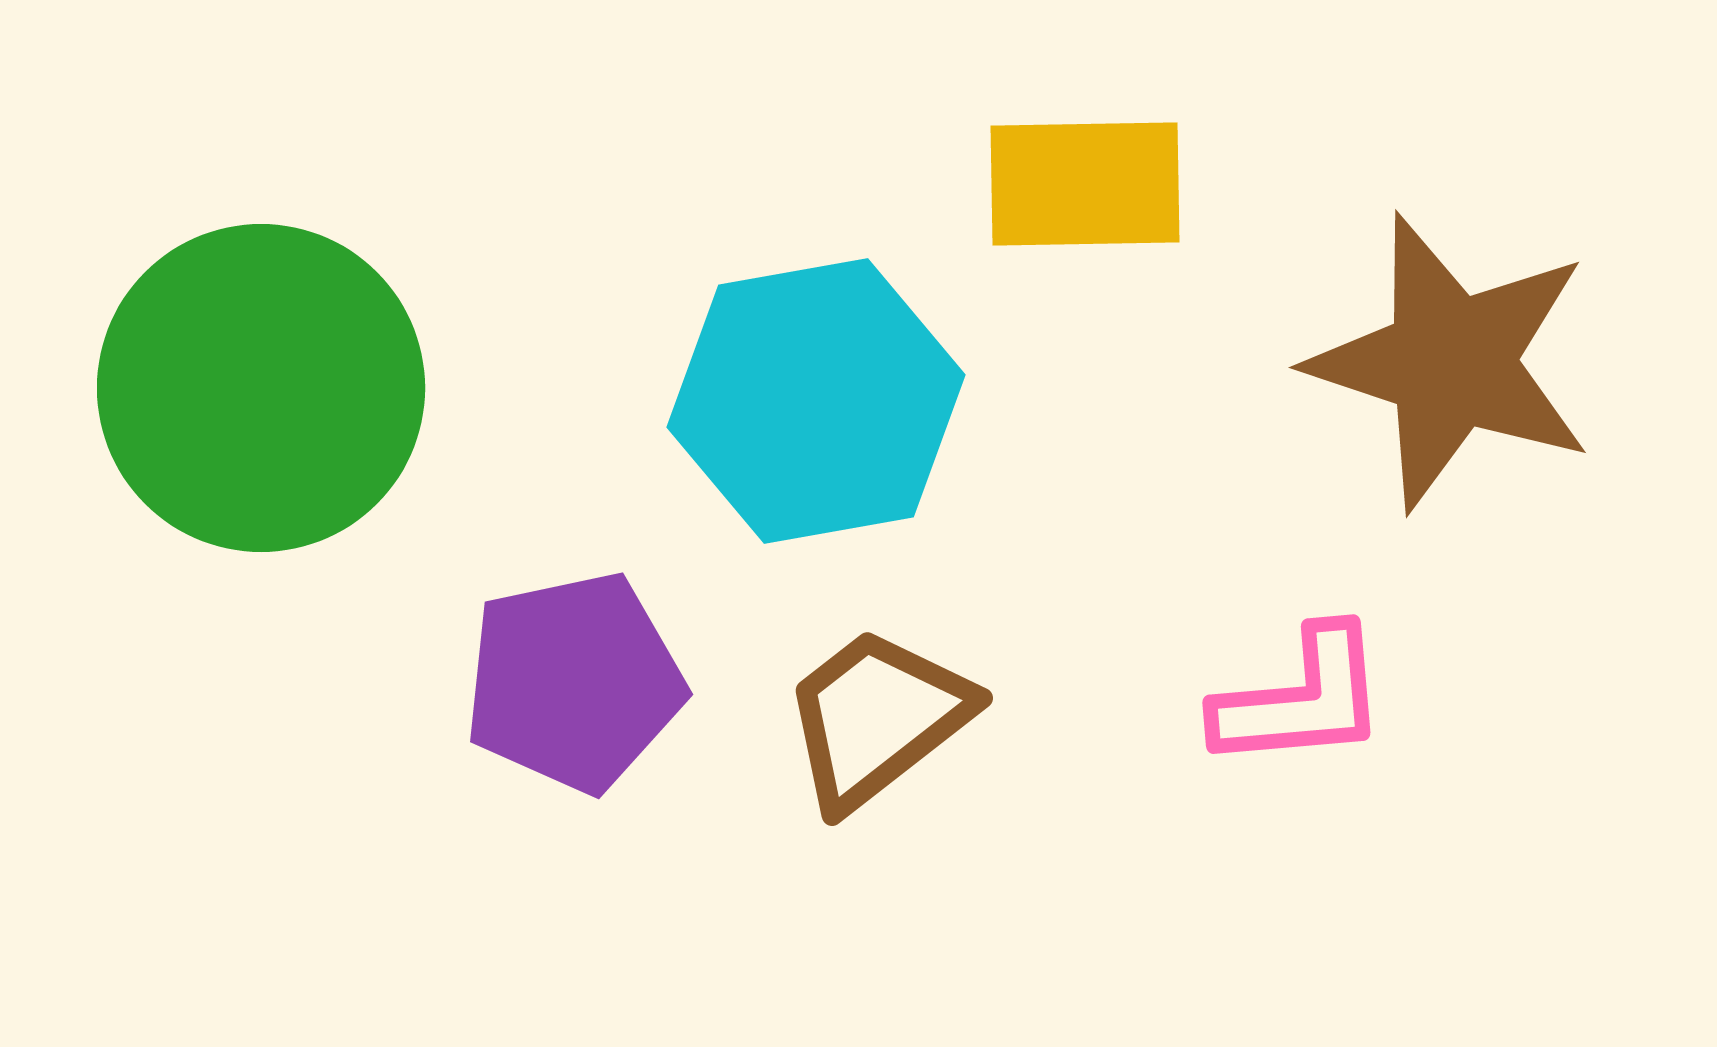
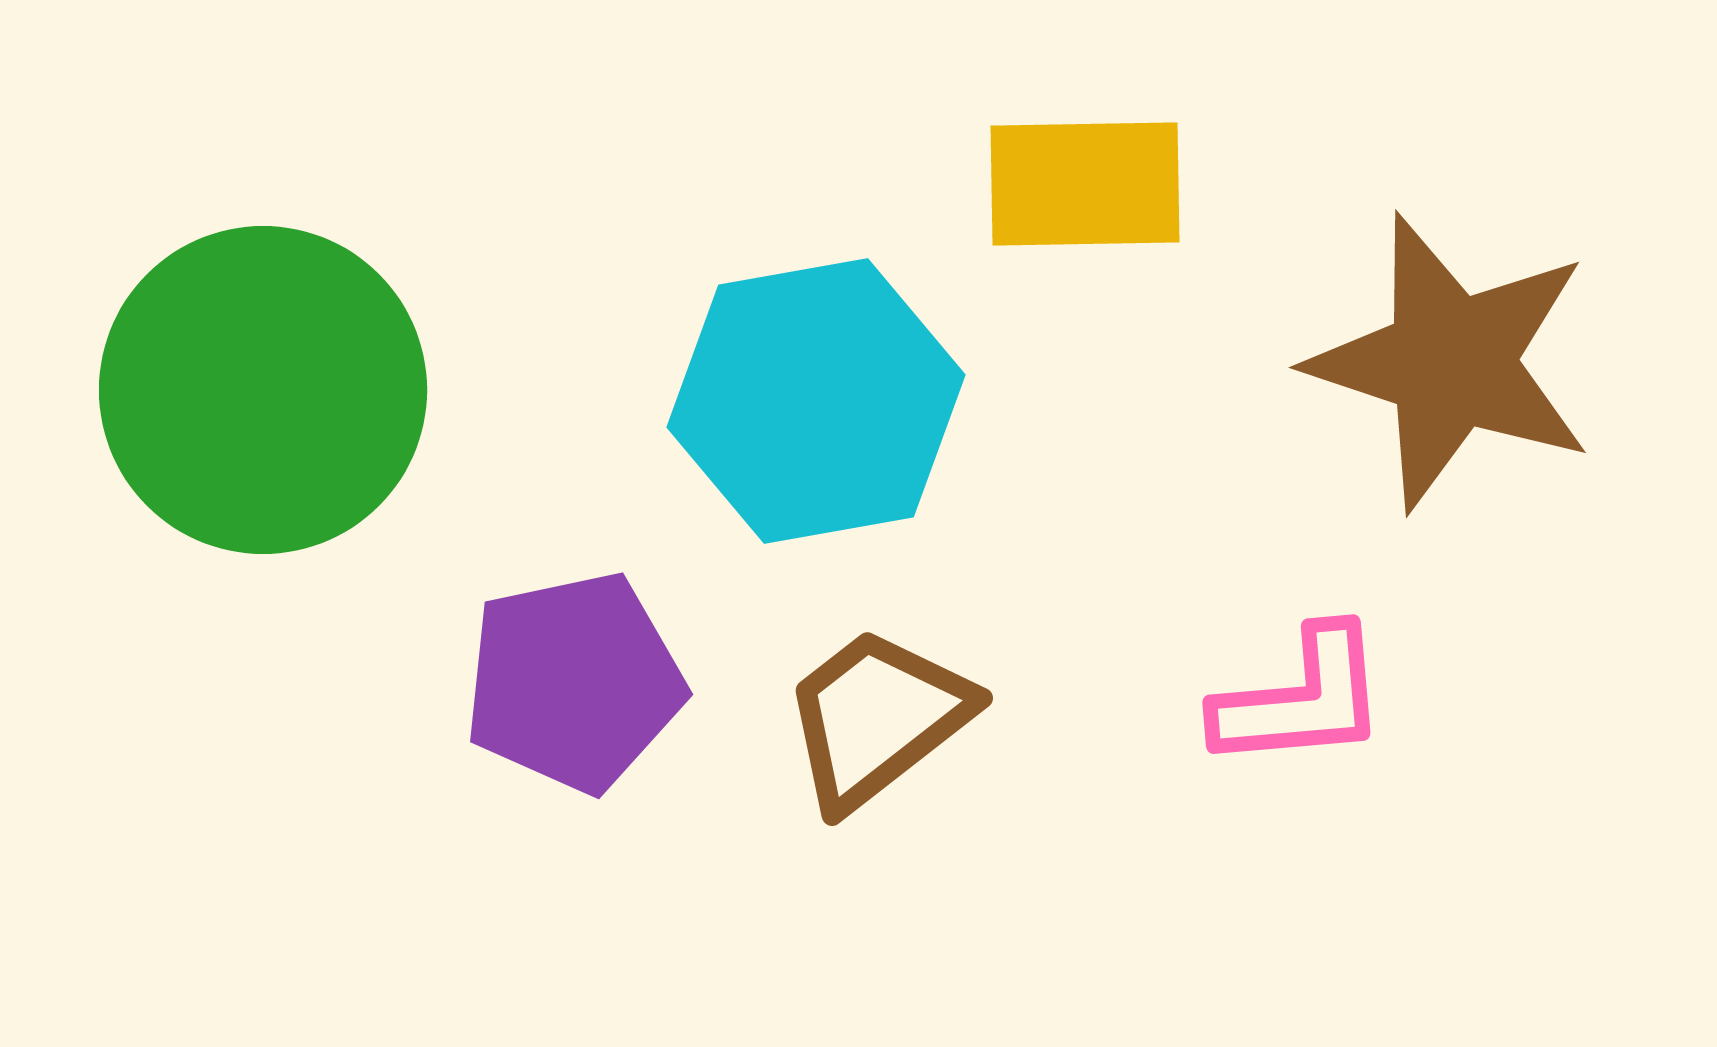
green circle: moved 2 px right, 2 px down
